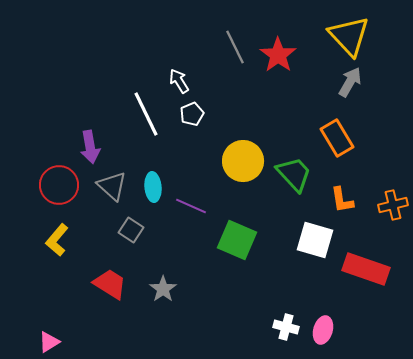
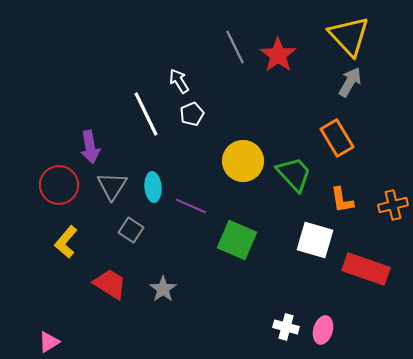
gray triangle: rotated 20 degrees clockwise
yellow L-shape: moved 9 px right, 2 px down
